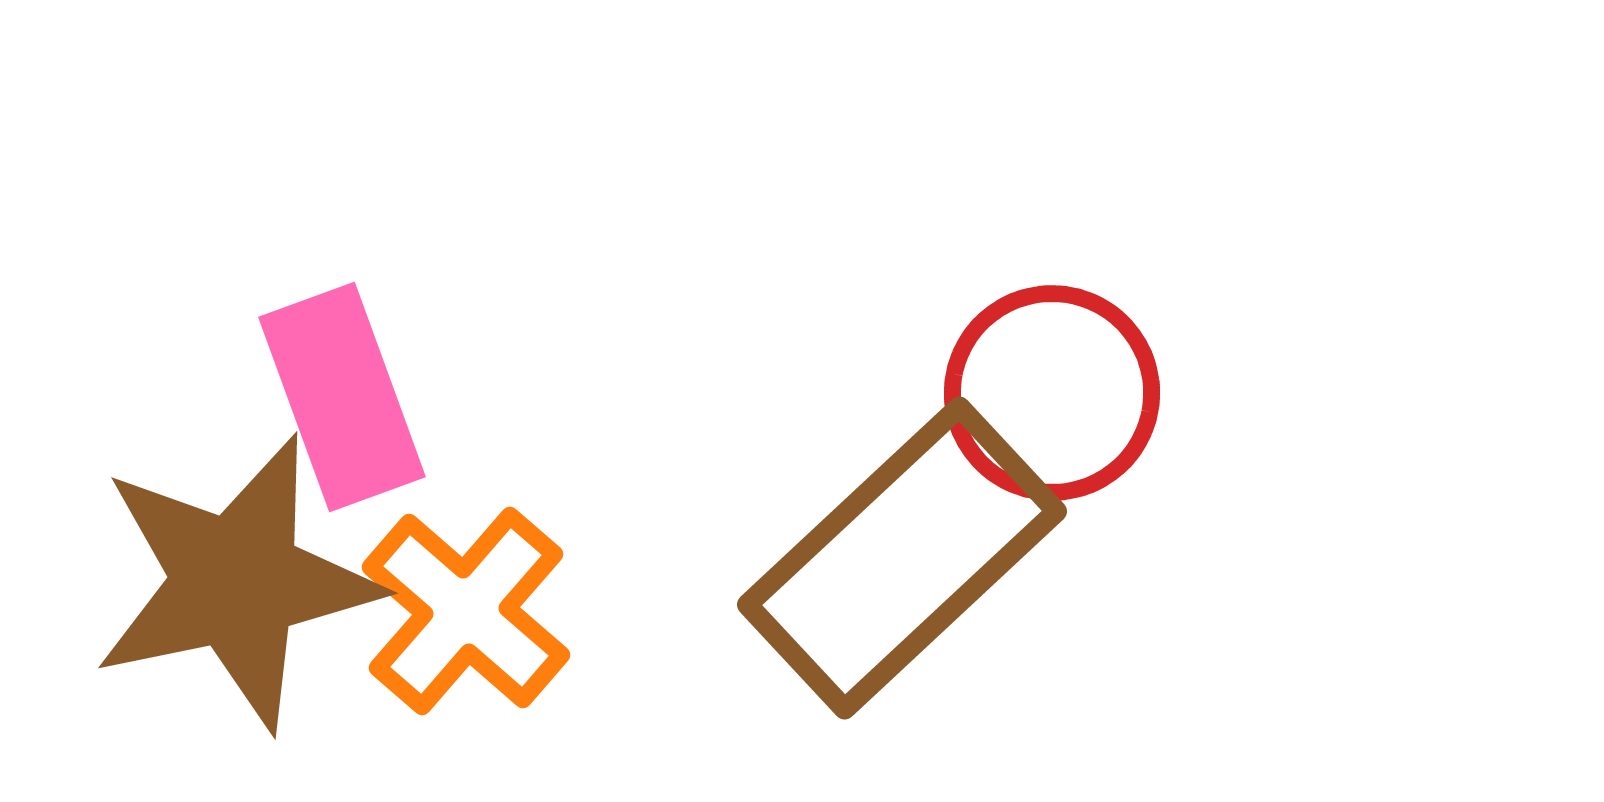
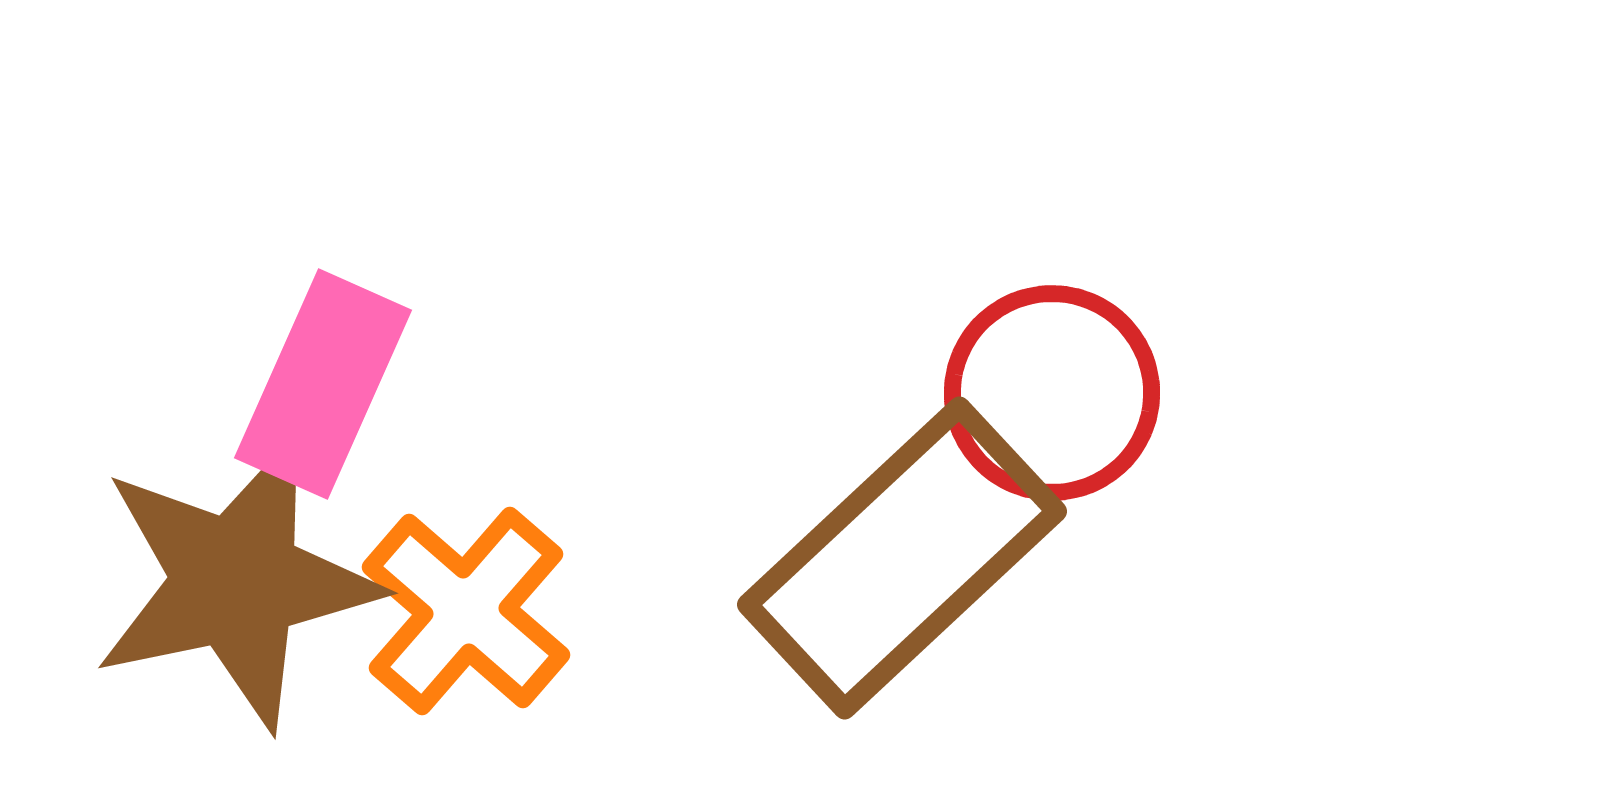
pink rectangle: moved 19 px left, 13 px up; rotated 44 degrees clockwise
